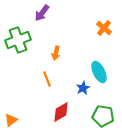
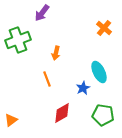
red diamond: moved 1 px right, 1 px down
green pentagon: moved 1 px up
